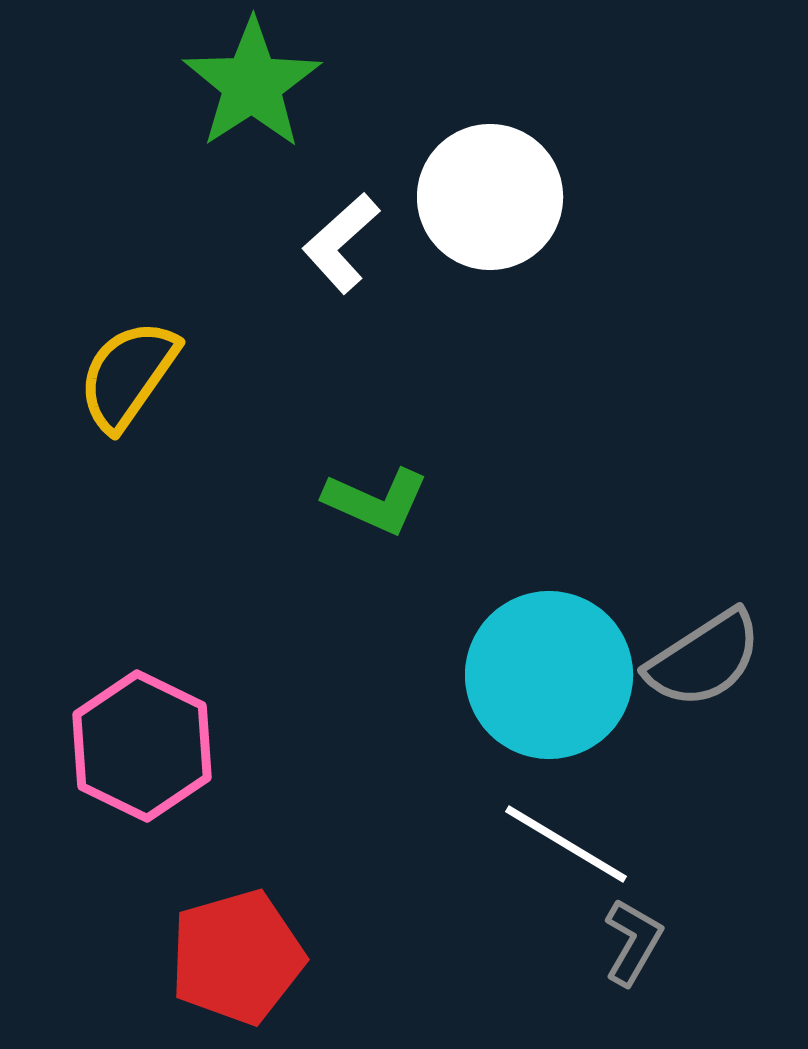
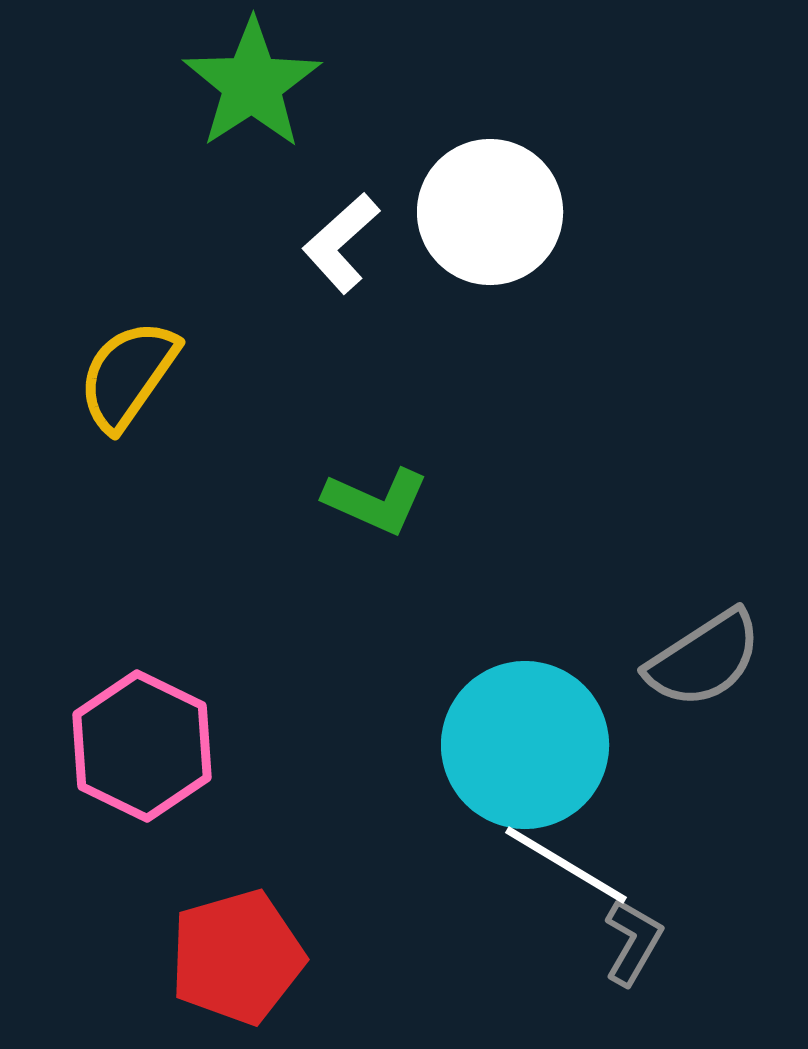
white circle: moved 15 px down
cyan circle: moved 24 px left, 70 px down
white line: moved 21 px down
